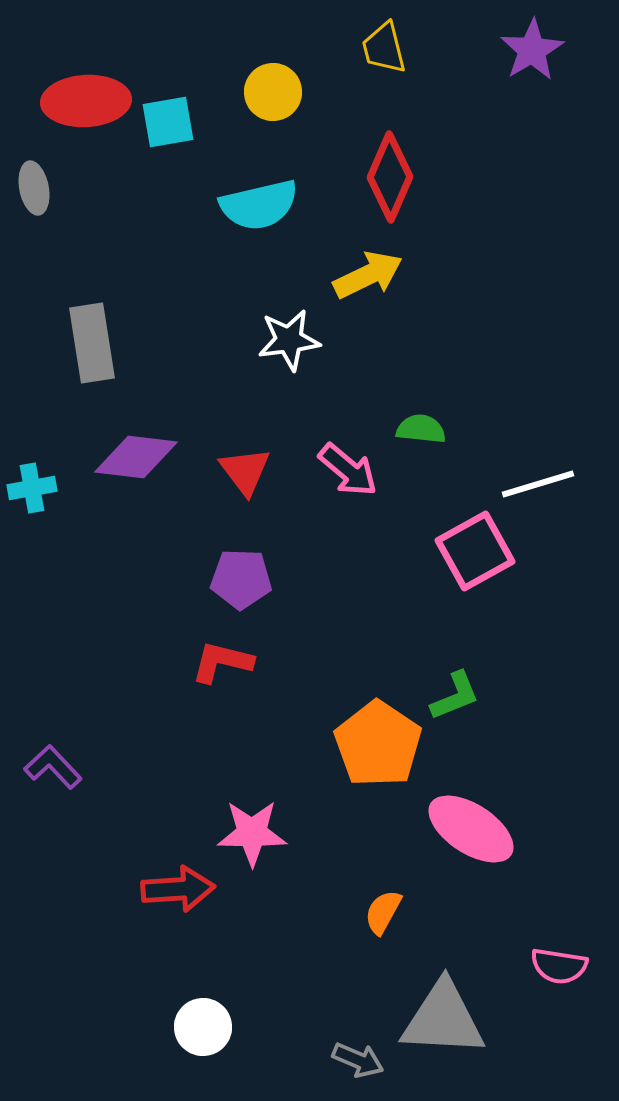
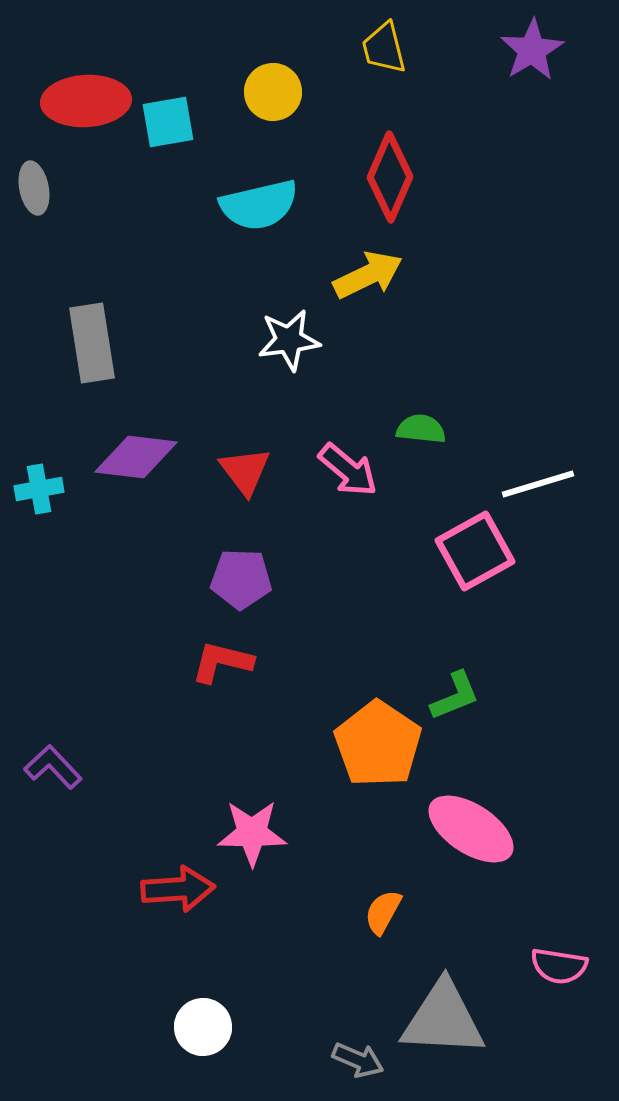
cyan cross: moved 7 px right, 1 px down
